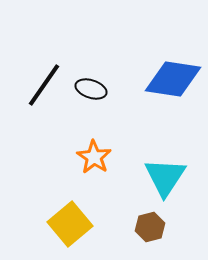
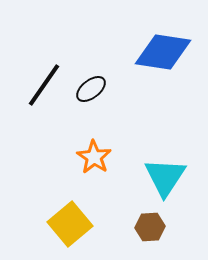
blue diamond: moved 10 px left, 27 px up
black ellipse: rotated 56 degrees counterclockwise
brown hexagon: rotated 12 degrees clockwise
